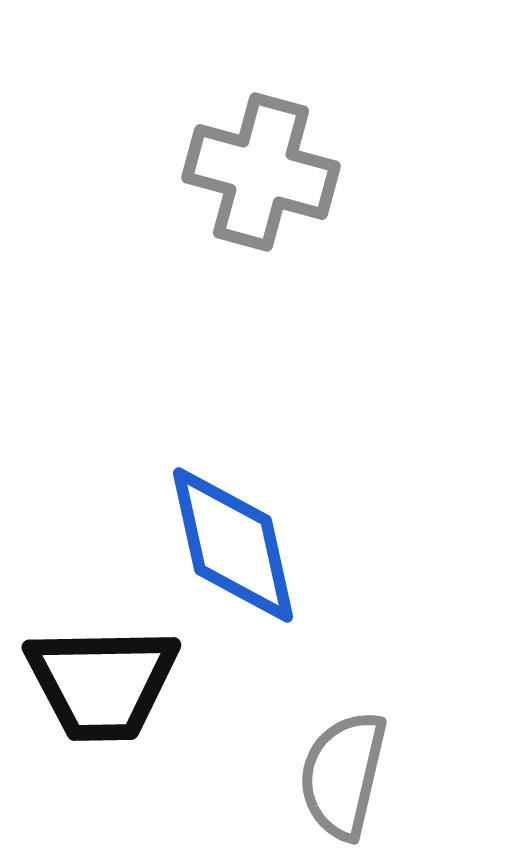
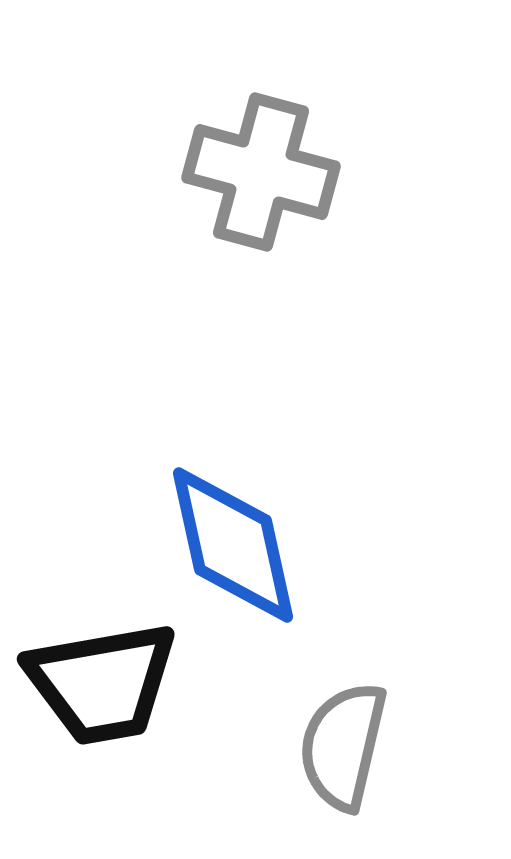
black trapezoid: rotated 9 degrees counterclockwise
gray semicircle: moved 29 px up
